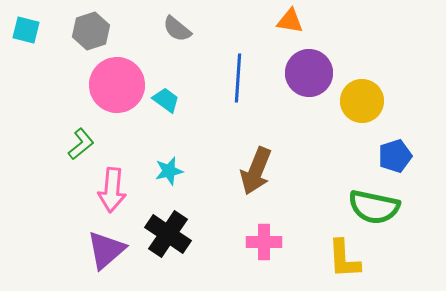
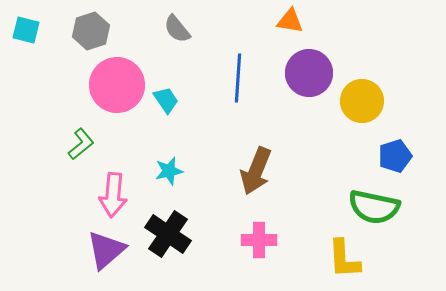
gray semicircle: rotated 12 degrees clockwise
cyan trapezoid: rotated 20 degrees clockwise
pink arrow: moved 1 px right, 5 px down
pink cross: moved 5 px left, 2 px up
